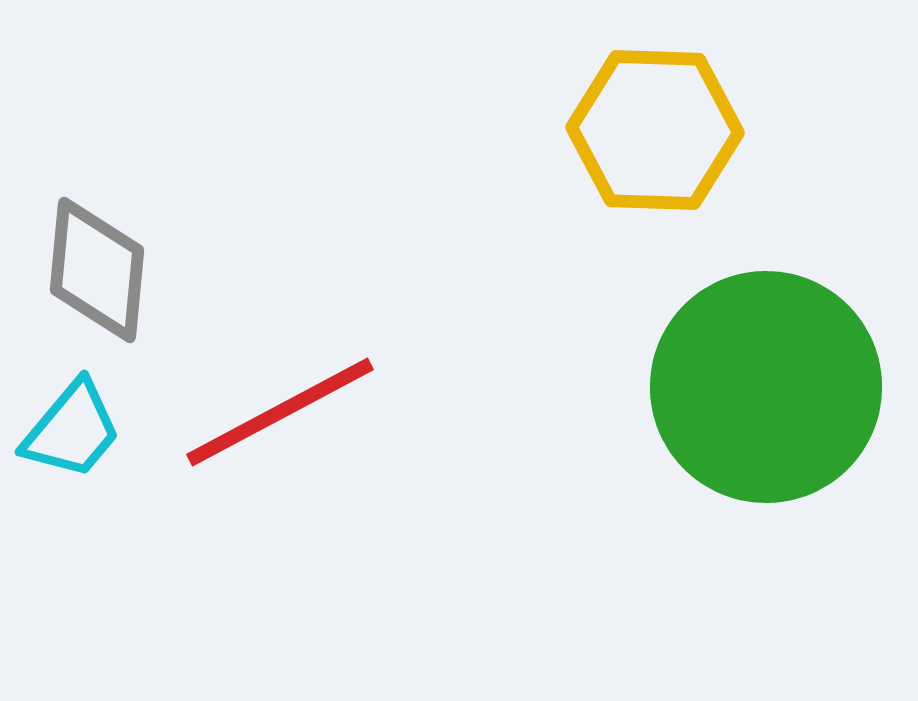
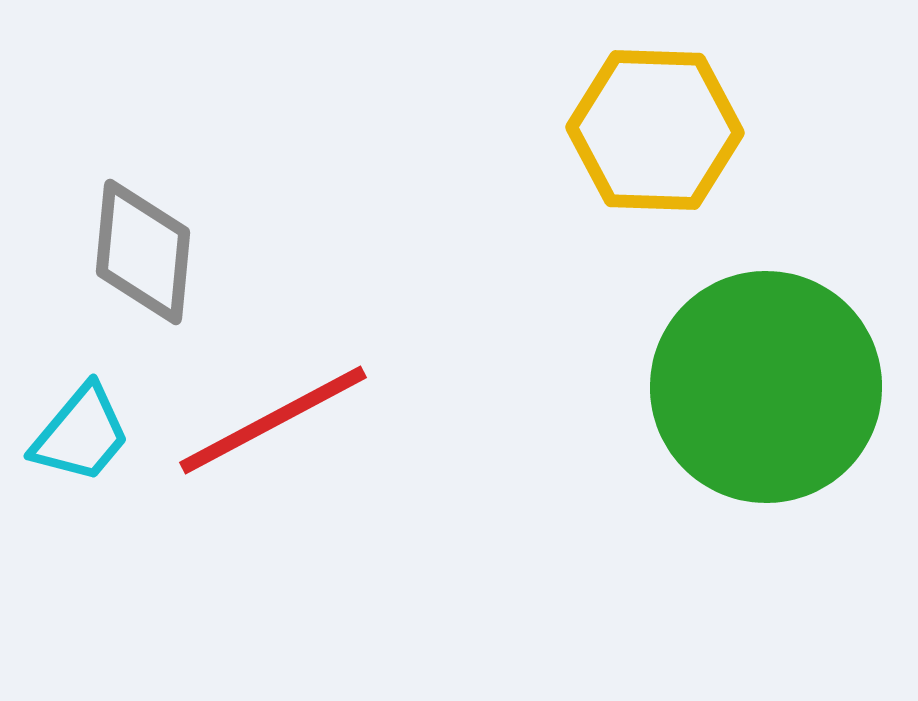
gray diamond: moved 46 px right, 18 px up
red line: moved 7 px left, 8 px down
cyan trapezoid: moved 9 px right, 4 px down
